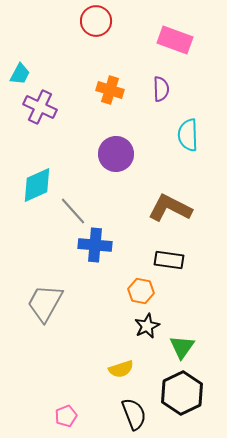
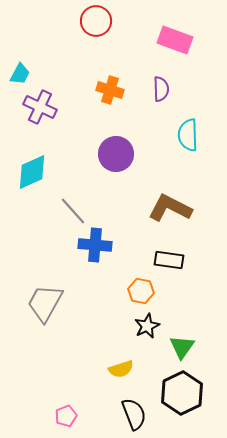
cyan diamond: moved 5 px left, 13 px up
